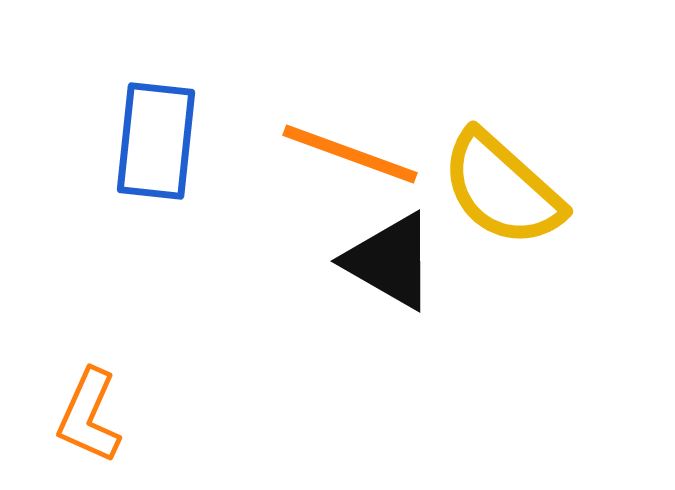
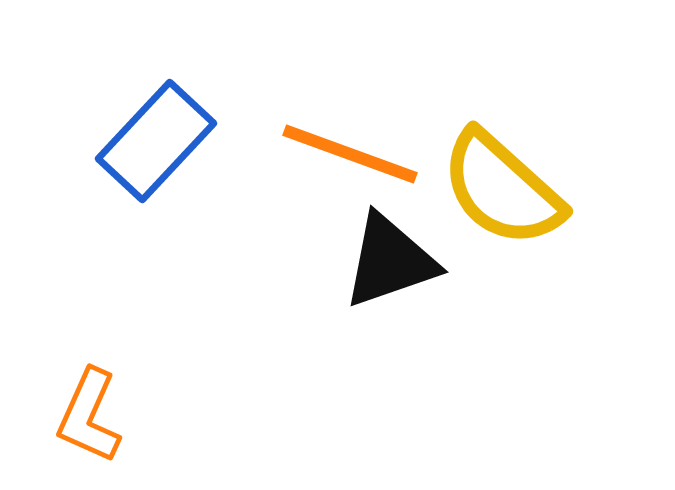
blue rectangle: rotated 37 degrees clockwise
black triangle: rotated 49 degrees counterclockwise
